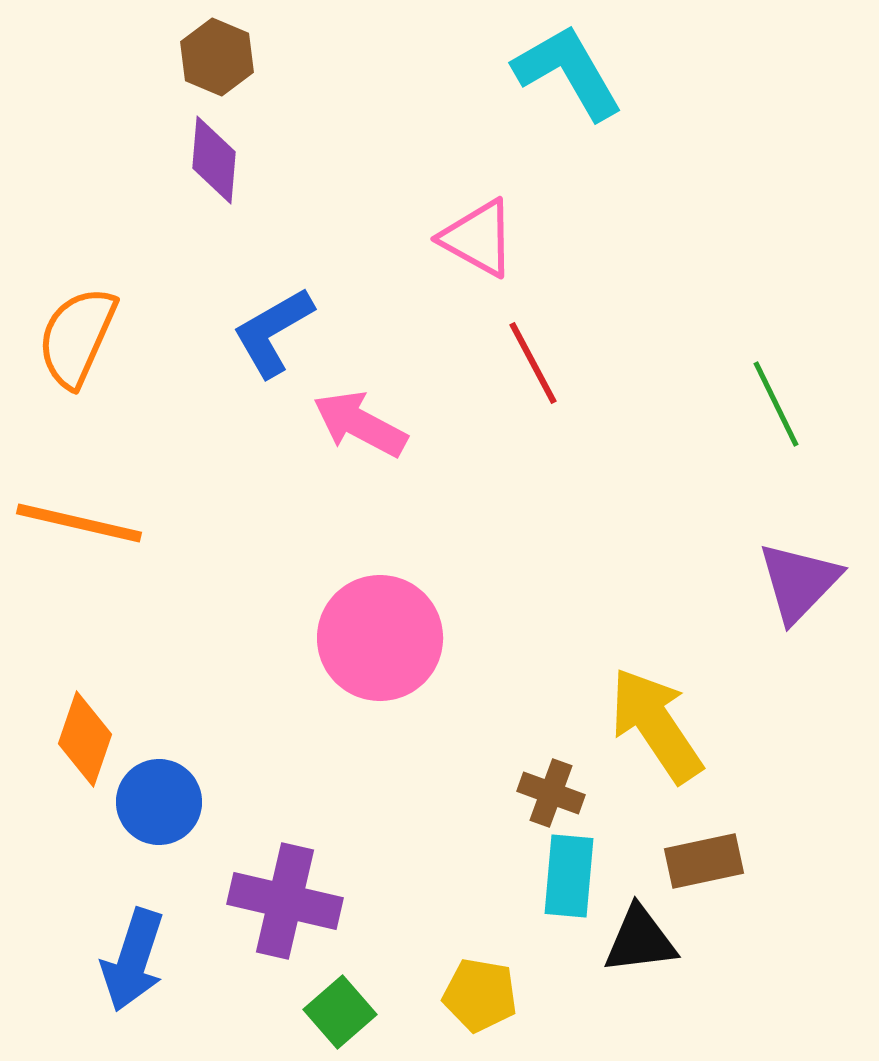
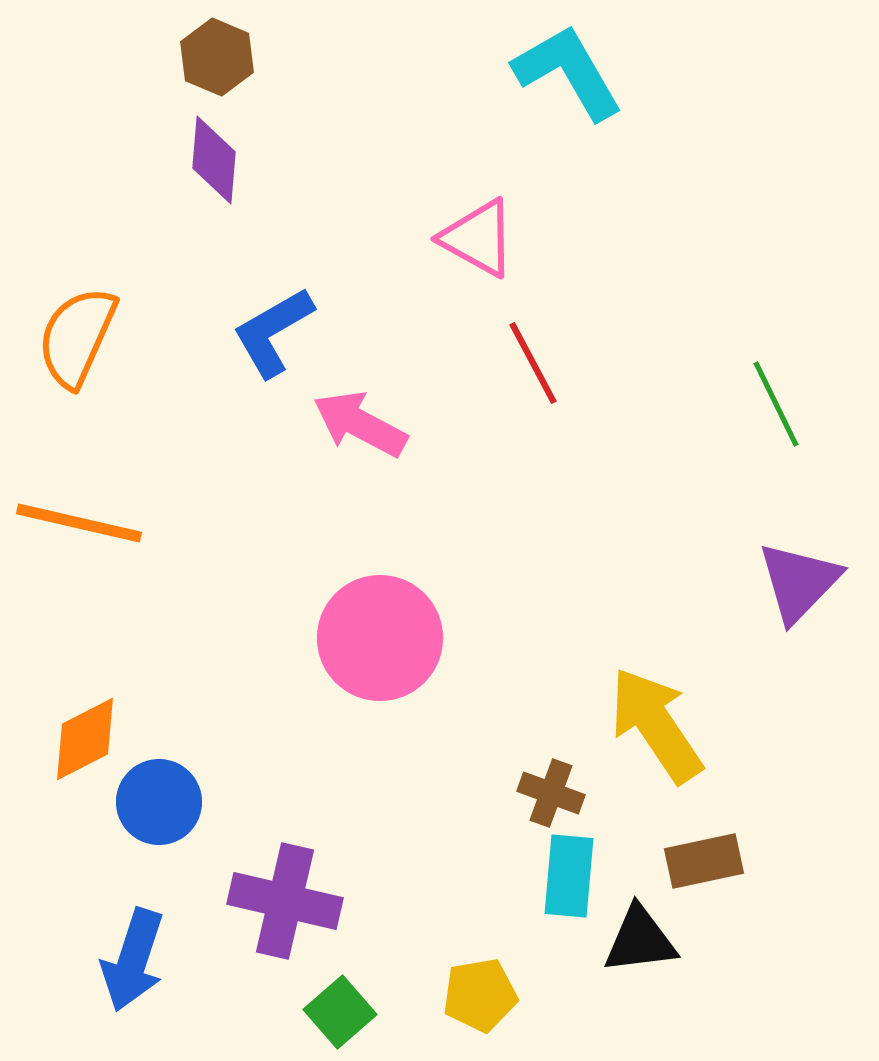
orange diamond: rotated 44 degrees clockwise
yellow pentagon: rotated 20 degrees counterclockwise
